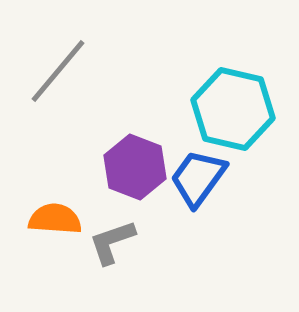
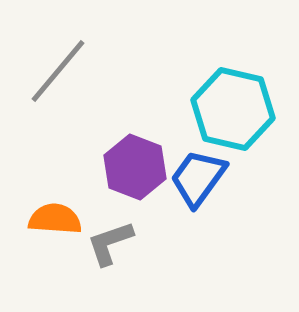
gray L-shape: moved 2 px left, 1 px down
